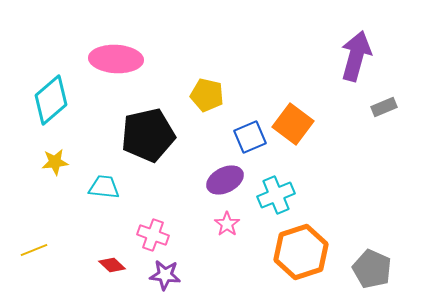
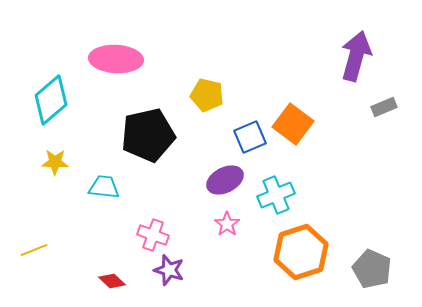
yellow star: rotated 8 degrees clockwise
red diamond: moved 16 px down
purple star: moved 4 px right, 5 px up; rotated 12 degrees clockwise
